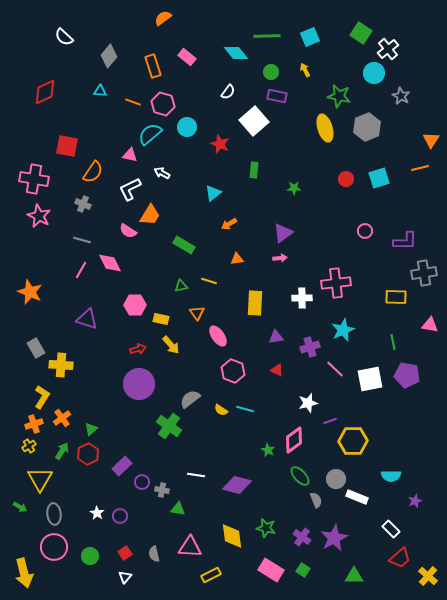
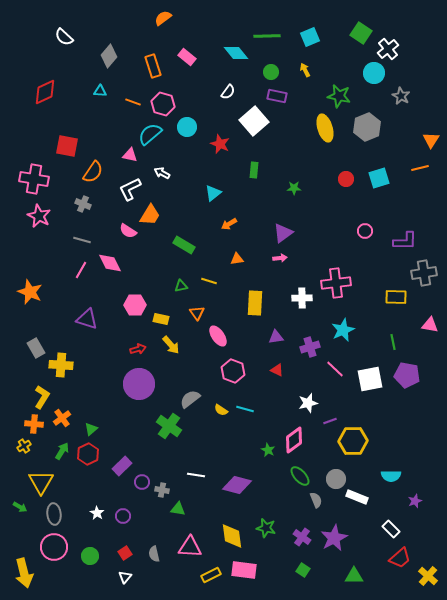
orange cross at (34, 424): rotated 24 degrees clockwise
yellow cross at (29, 446): moved 5 px left
yellow triangle at (40, 479): moved 1 px right, 3 px down
purple circle at (120, 516): moved 3 px right
pink rectangle at (271, 570): moved 27 px left; rotated 25 degrees counterclockwise
